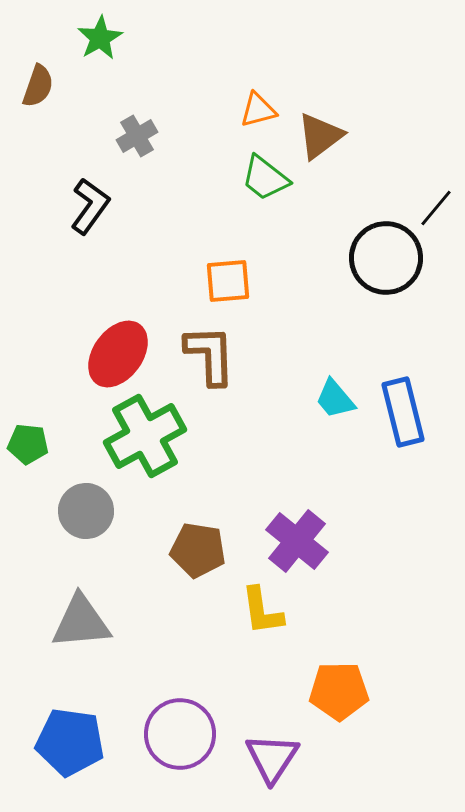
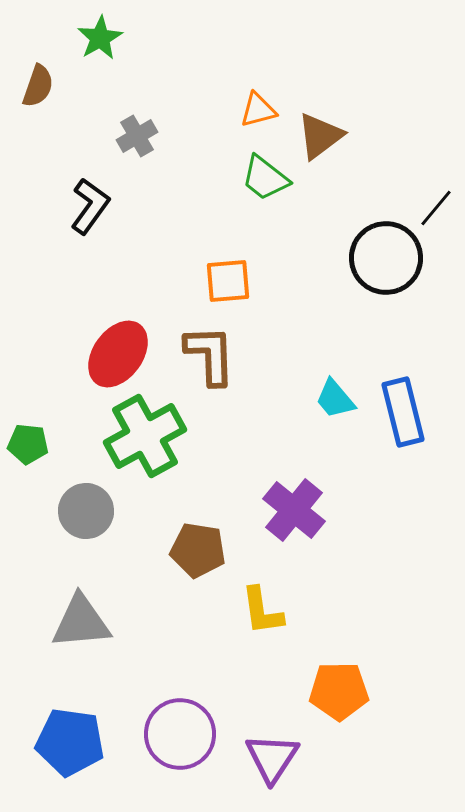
purple cross: moved 3 px left, 31 px up
